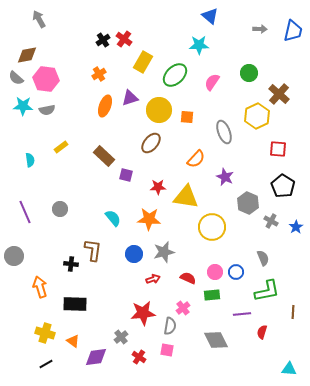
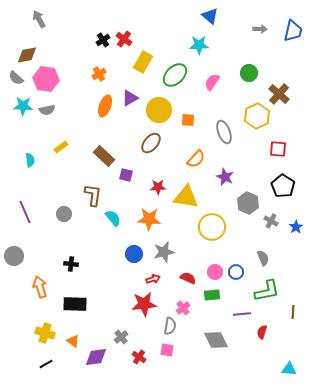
purple triangle at (130, 98): rotated 12 degrees counterclockwise
orange square at (187, 117): moved 1 px right, 3 px down
gray circle at (60, 209): moved 4 px right, 5 px down
brown L-shape at (93, 250): moved 55 px up
red star at (143, 313): moved 1 px right, 9 px up
